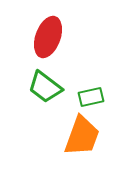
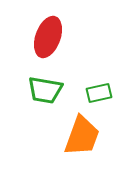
green trapezoid: moved 3 px down; rotated 27 degrees counterclockwise
green rectangle: moved 8 px right, 4 px up
